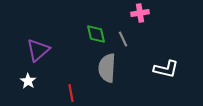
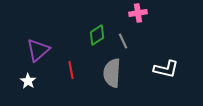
pink cross: moved 2 px left
green diamond: moved 1 px right, 1 px down; rotated 70 degrees clockwise
gray line: moved 2 px down
gray semicircle: moved 5 px right, 5 px down
red line: moved 23 px up
